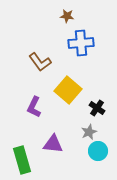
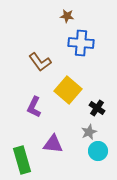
blue cross: rotated 10 degrees clockwise
